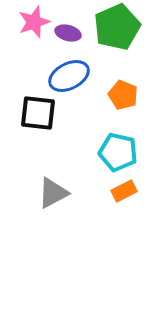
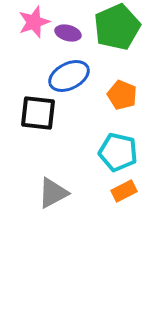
orange pentagon: moved 1 px left
